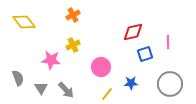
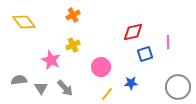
pink star: rotated 18 degrees clockwise
gray semicircle: moved 1 px right, 2 px down; rotated 77 degrees counterclockwise
gray circle: moved 8 px right, 3 px down
gray arrow: moved 1 px left, 2 px up
